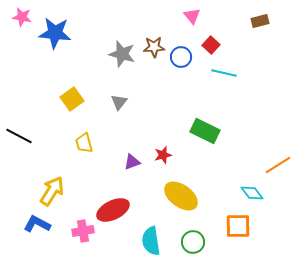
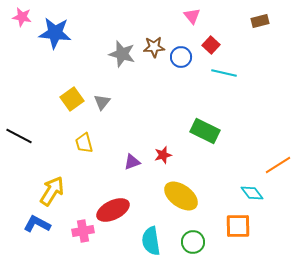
gray triangle: moved 17 px left
